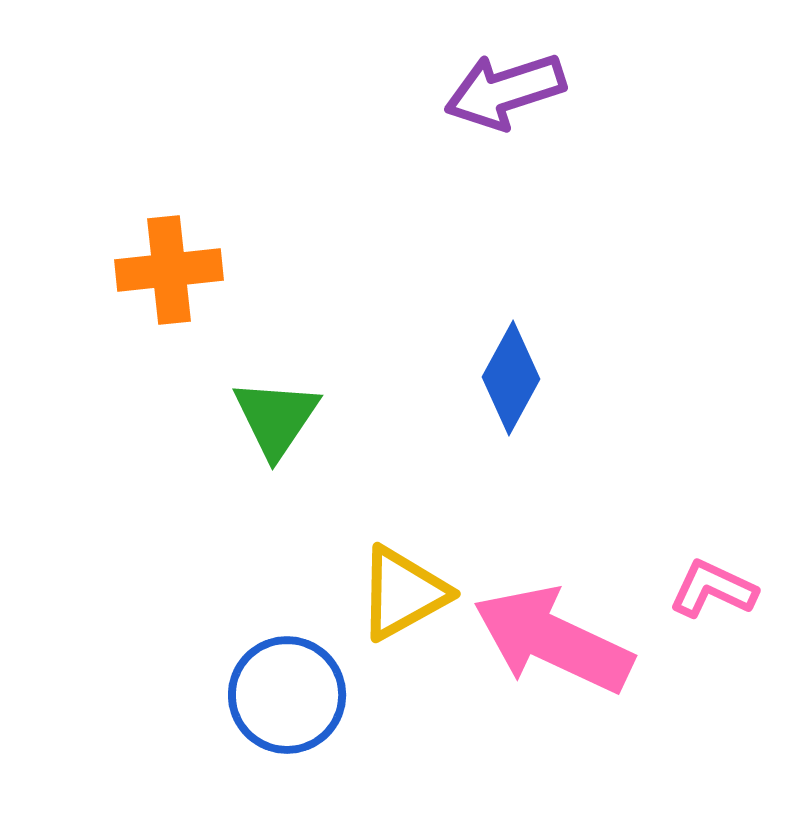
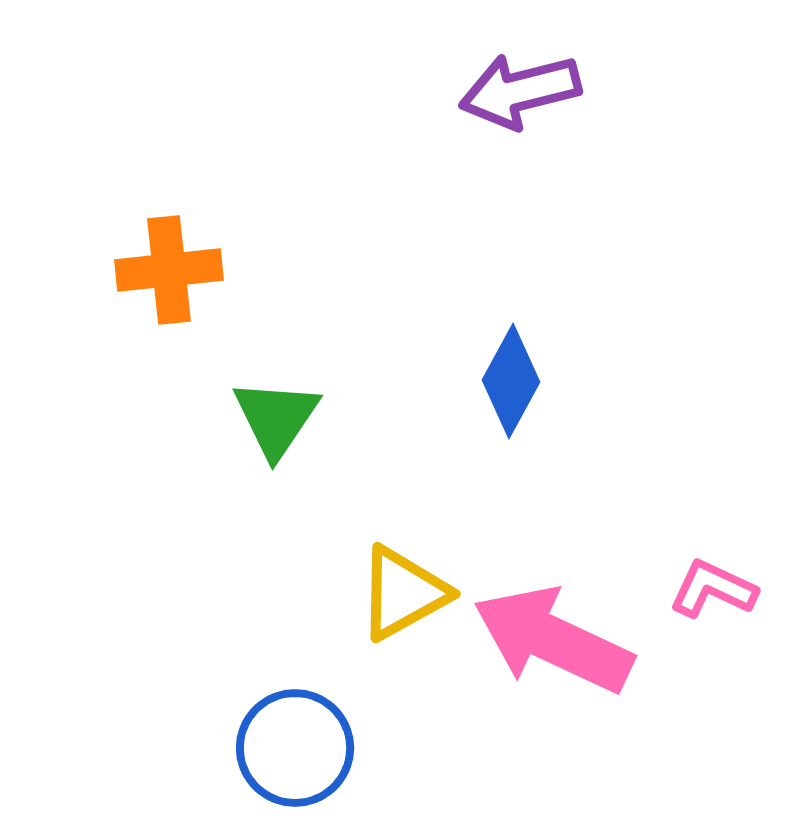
purple arrow: moved 15 px right; rotated 4 degrees clockwise
blue diamond: moved 3 px down
blue circle: moved 8 px right, 53 px down
